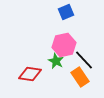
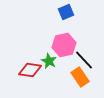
green star: moved 7 px left
red diamond: moved 4 px up
